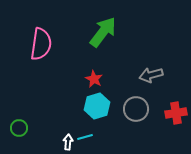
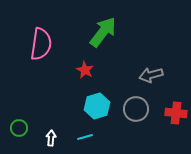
red star: moved 9 px left, 9 px up
red cross: rotated 15 degrees clockwise
white arrow: moved 17 px left, 4 px up
